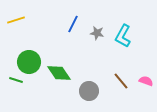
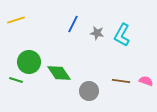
cyan L-shape: moved 1 px left, 1 px up
brown line: rotated 42 degrees counterclockwise
